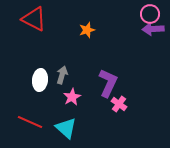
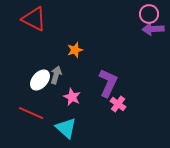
pink circle: moved 1 px left
orange star: moved 12 px left, 20 px down
gray arrow: moved 6 px left
white ellipse: rotated 35 degrees clockwise
pink star: rotated 18 degrees counterclockwise
pink cross: moved 1 px left
red line: moved 1 px right, 9 px up
